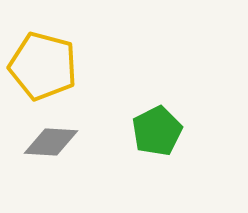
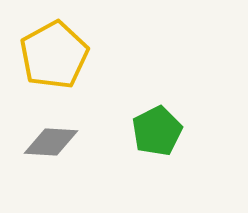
yellow pentagon: moved 11 px right, 11 px up; rotated 28 degrees clockwise
